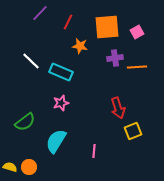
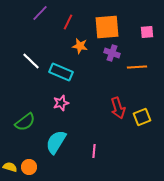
pink square: moved 10 px right; rotated 24 degrees clockwise
purple cross: moved 3 px left, 5 px up; rotated 28 degrees clockwise
yellow square: moved 9 px right, 14 px up
cyan semicircle: moved 1 px down
